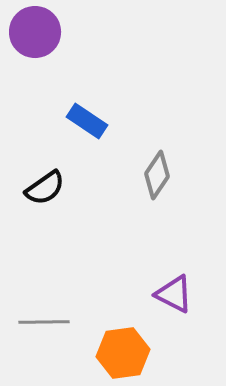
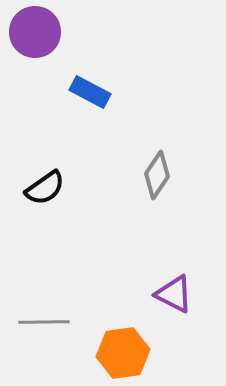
blue rectangle: moved 3 px right, 29 px up; rotated 6 degrees counterclockwise
